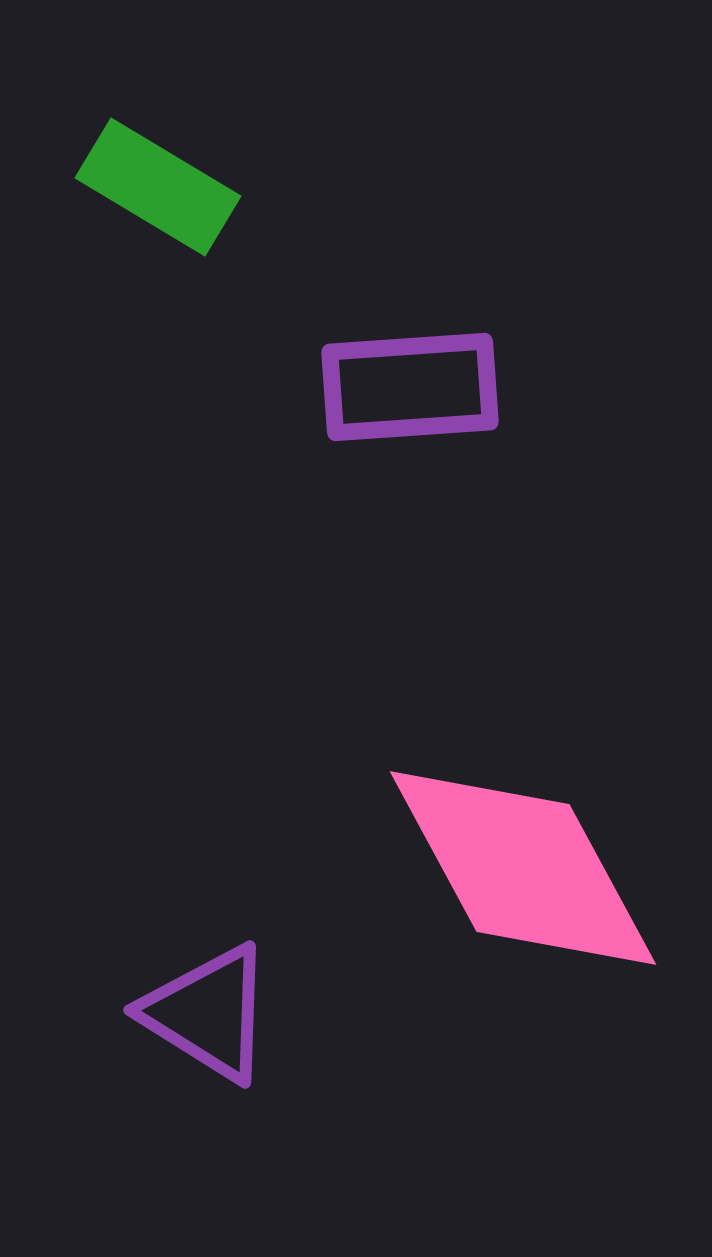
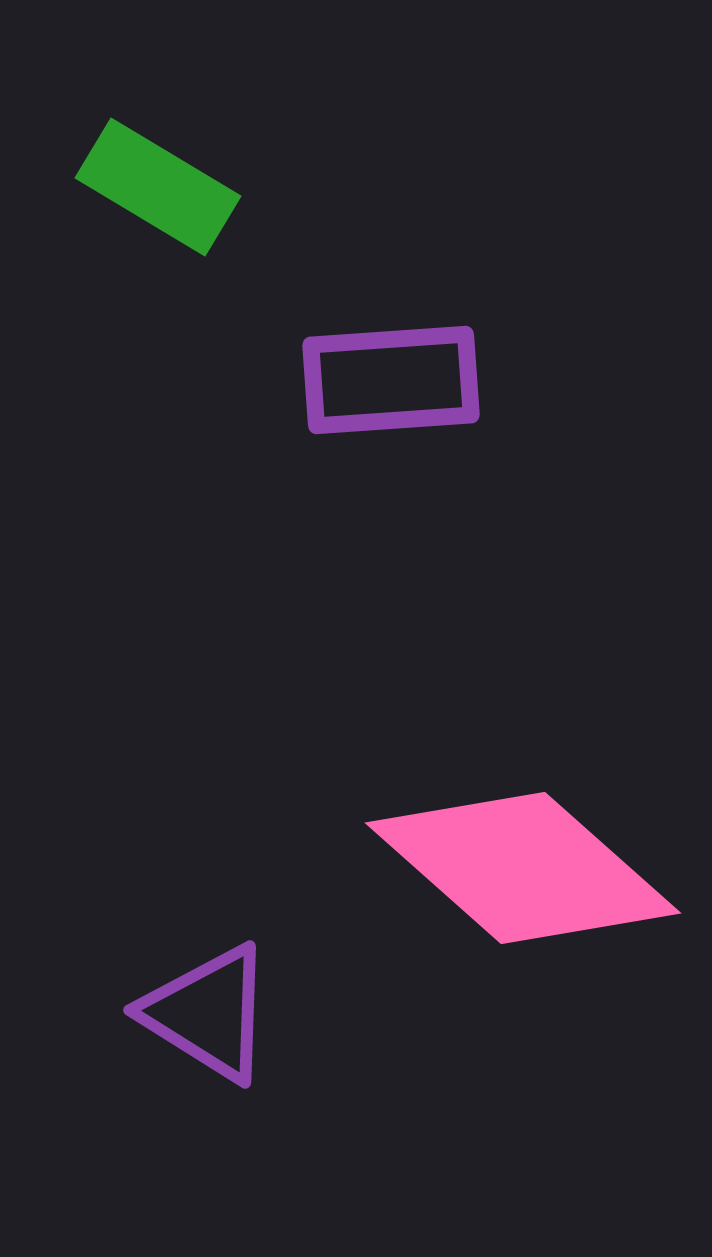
purple rectangle: moved 19 px left, 7 px up
pink diamond: rotated 20 degrees counterclockwise
